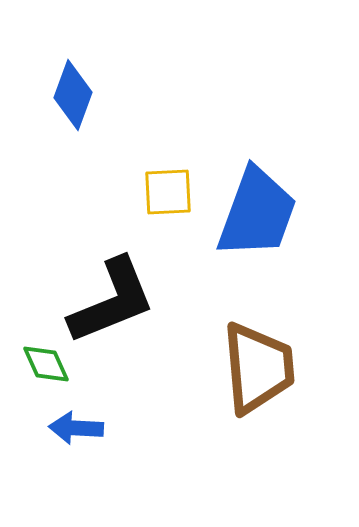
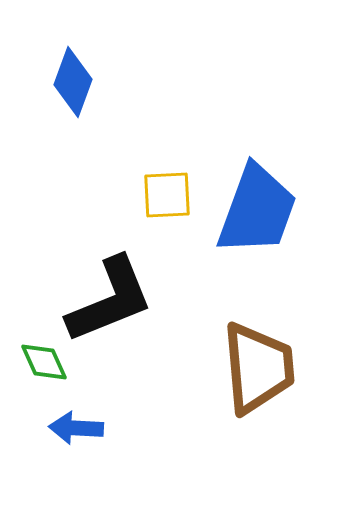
blue diamond: moved 13 px up
yellow square: moved 1 px left, 3 px down
blue trapezoid: moved 3 px up
black L-shape: moved 2 px left, 1 px up
green diamond: moved 2 px left, 2 px up
